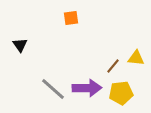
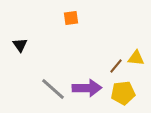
brown line: moved 3 px right
yellow pentagon: moved 2 px right
